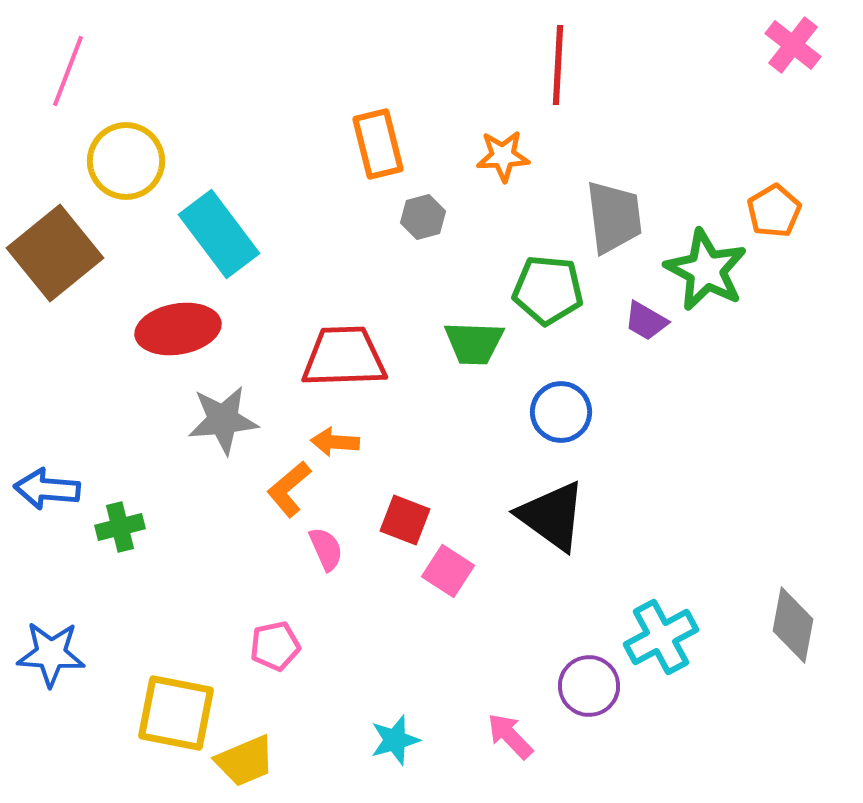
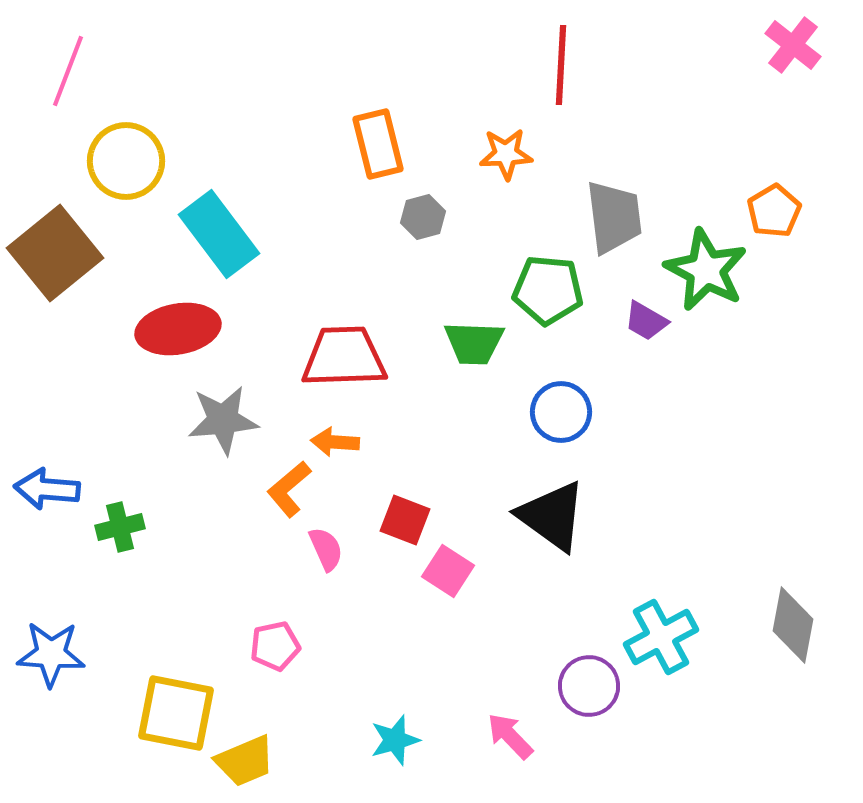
red line: moved 3 px right
orange star: moved 3 px right, 2 px up
